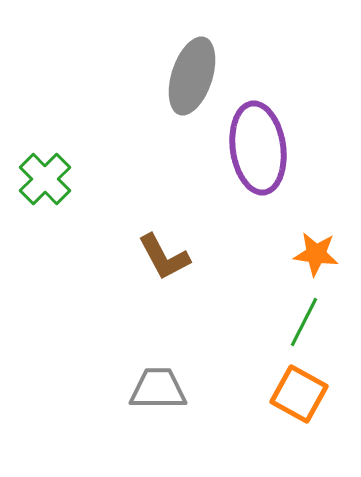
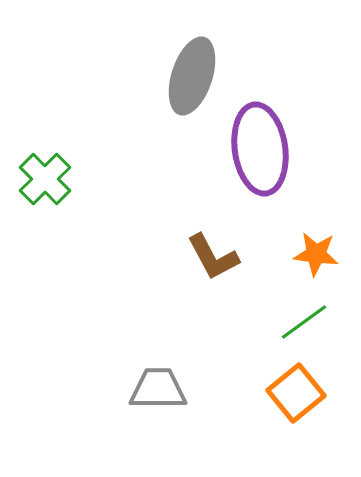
purple ellipse: moved 2 px right, 1 px down
brown L-shape: moved 49 px right
green line: rotated 27 degrees clockwise
orange square: moved 3 px left, 1 px up; rotated 22 degrees clockwise
